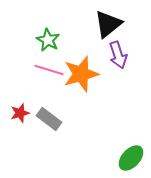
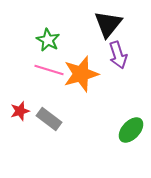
black triangle: rotated 12 degrees counterclockwise
red star: moved 2 px up
green ellipse: moved 28 px up
